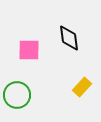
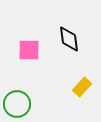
black diamond: moved 1 px down
green circle: moved 9 px down
